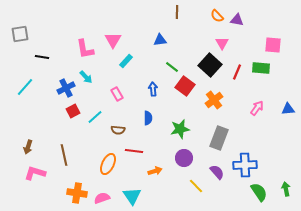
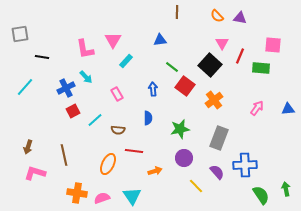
purple triangle at (237, 20): moved 3 px right, 2 px up
red line at (237, 72): moved 3 px right, 16 px up
cyan line at (95, 117): moved 3 px down
green semicircle at (259, 192): moved 2 px right, 3 px down
